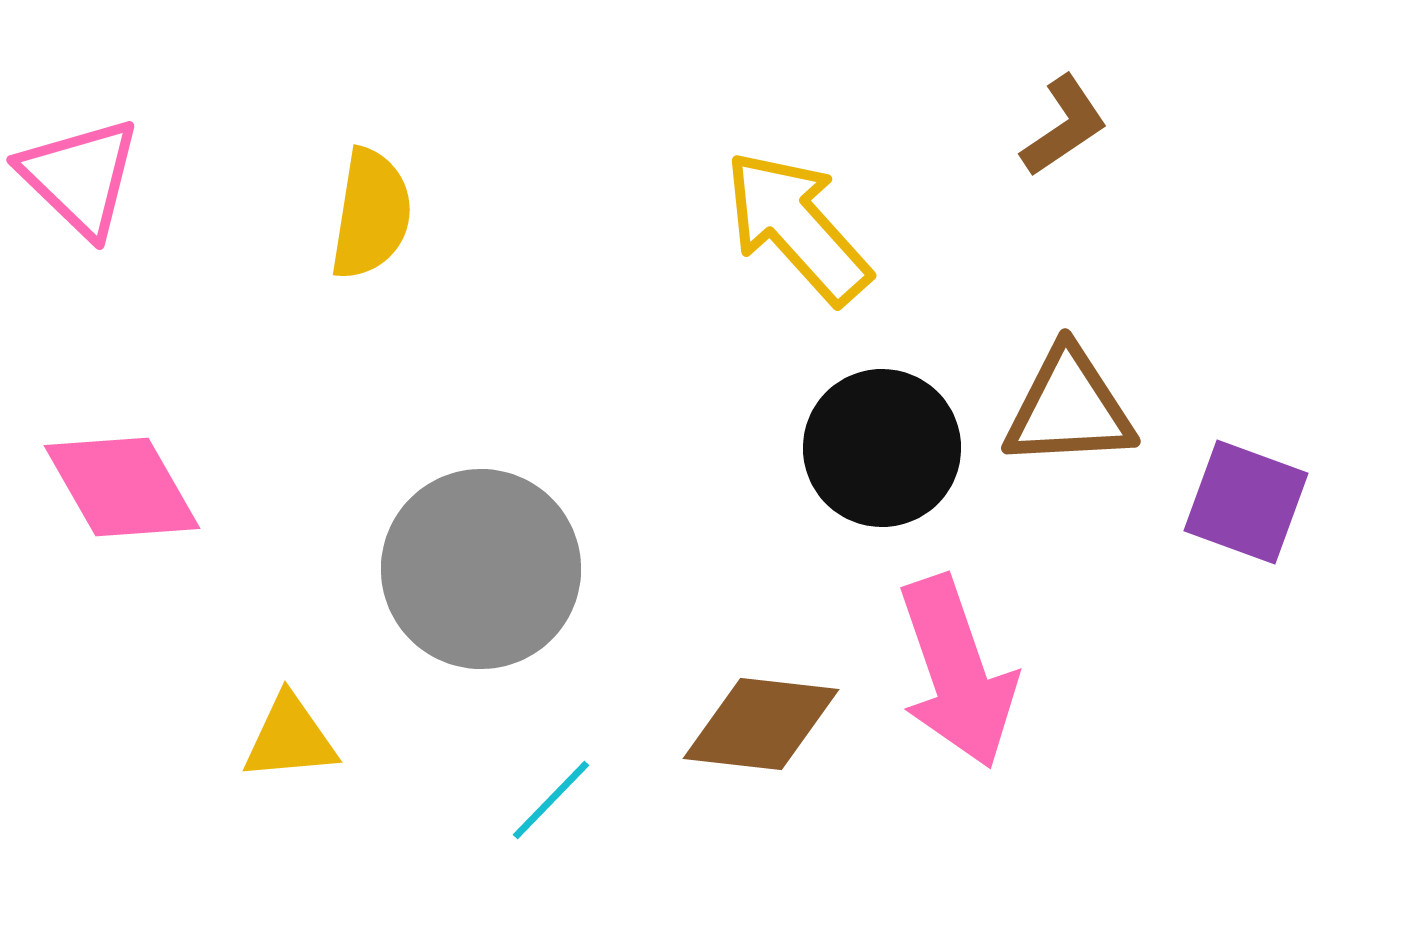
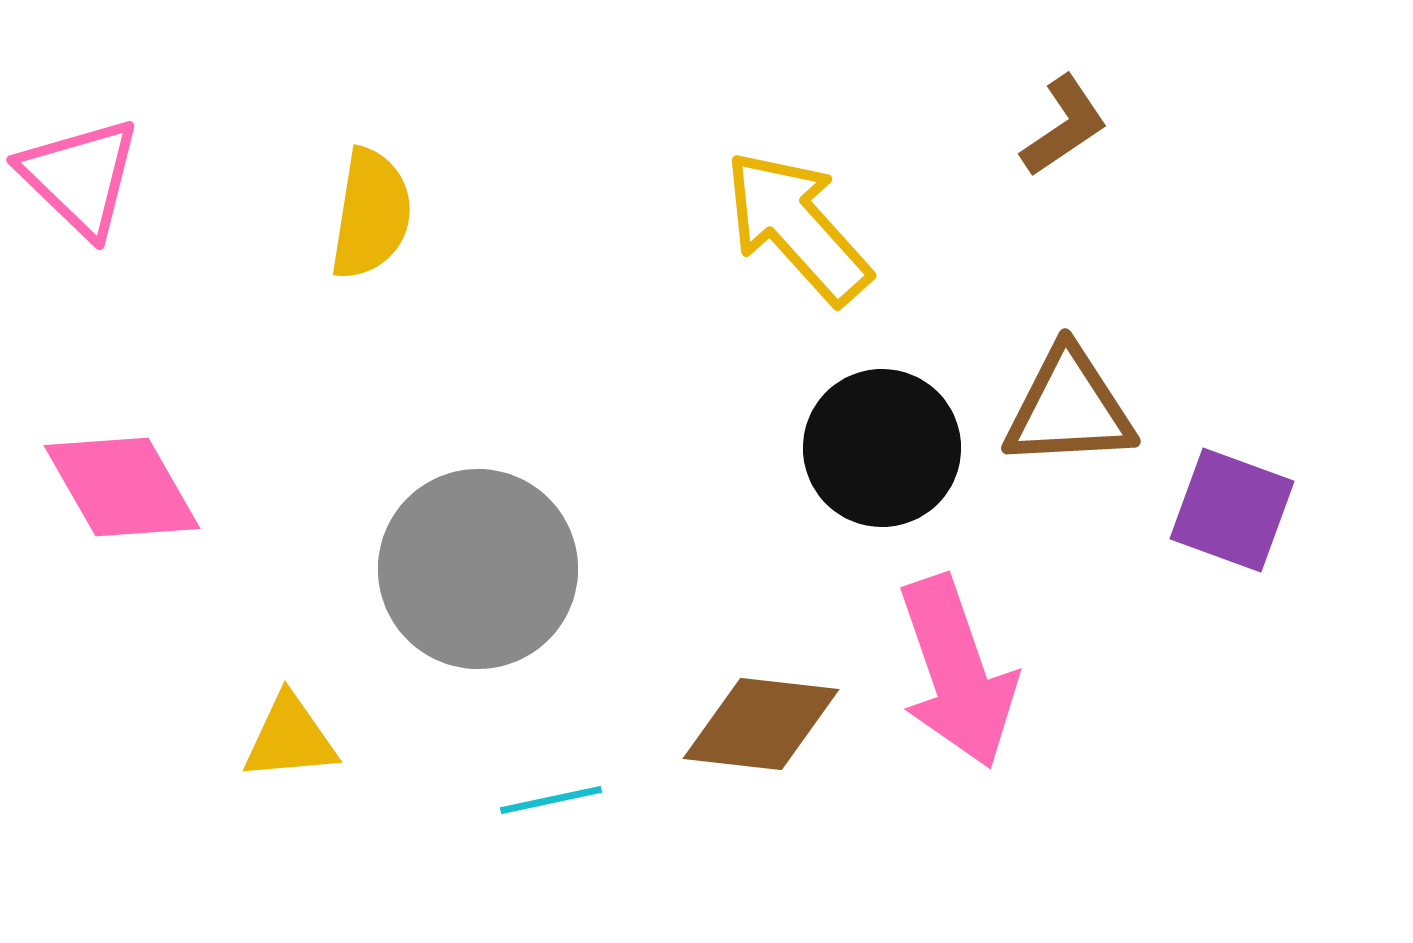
purple square: moved 14 px left, 8 px down
gray circle: moved 3 px left
cyan line: rotated 34 degrees clockwise
